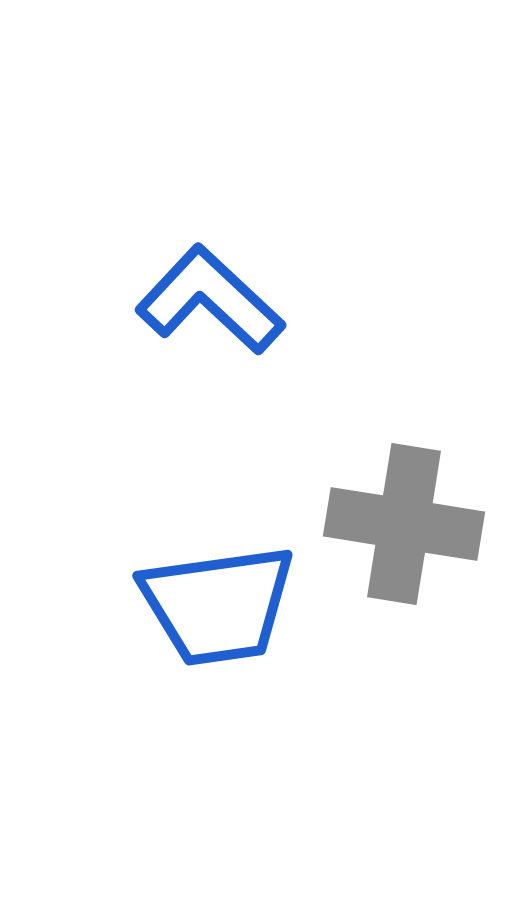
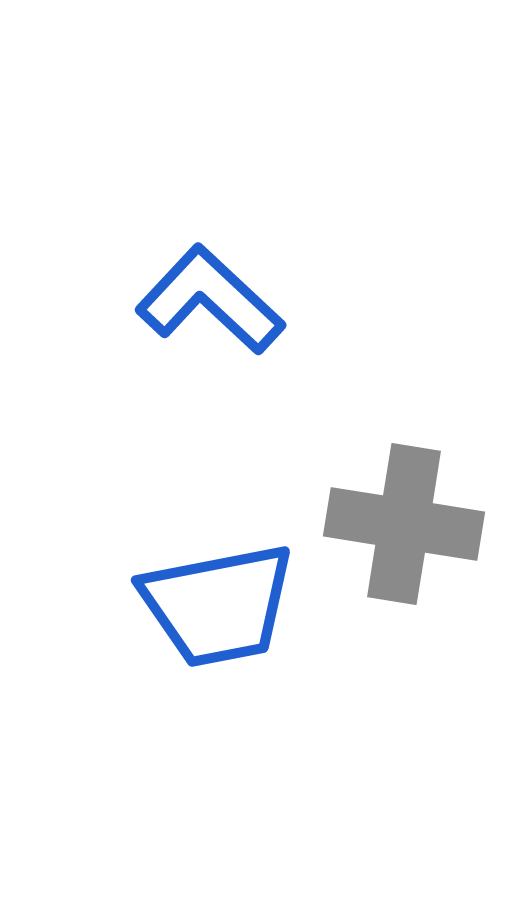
blue trapezoid: rotated 3 degrees counterclockwise
